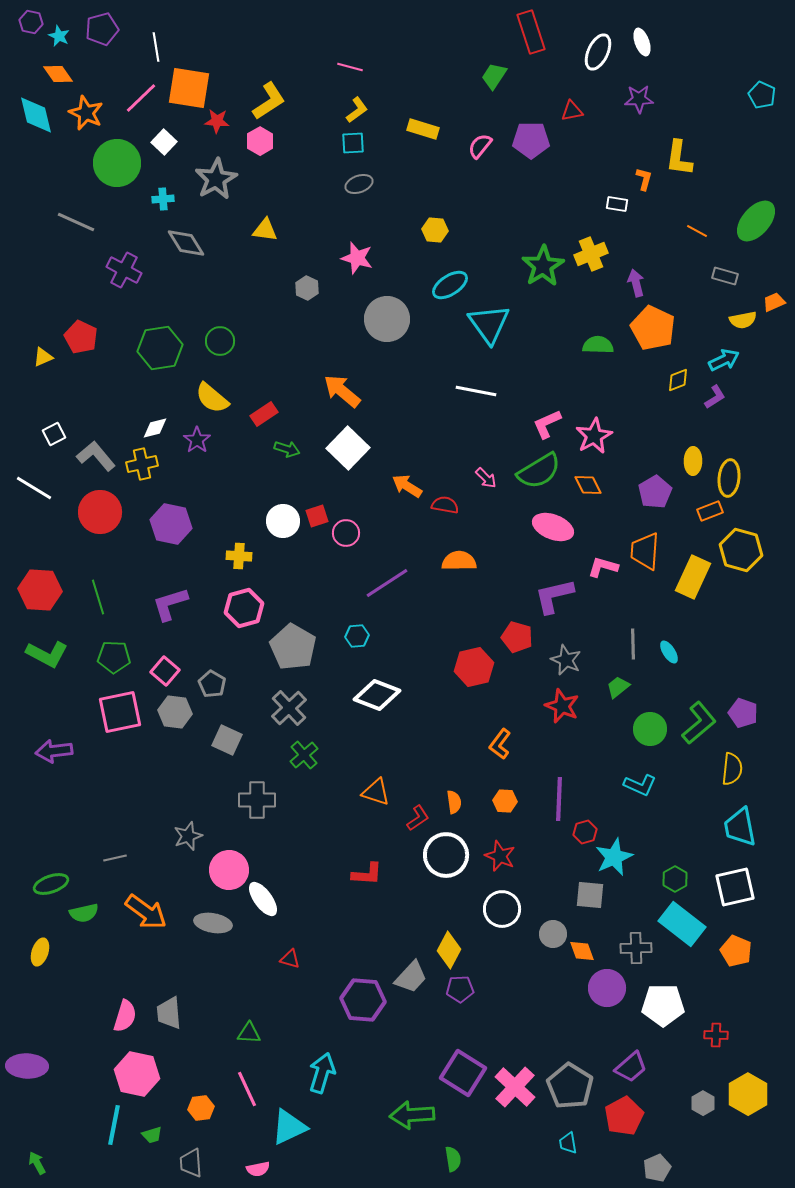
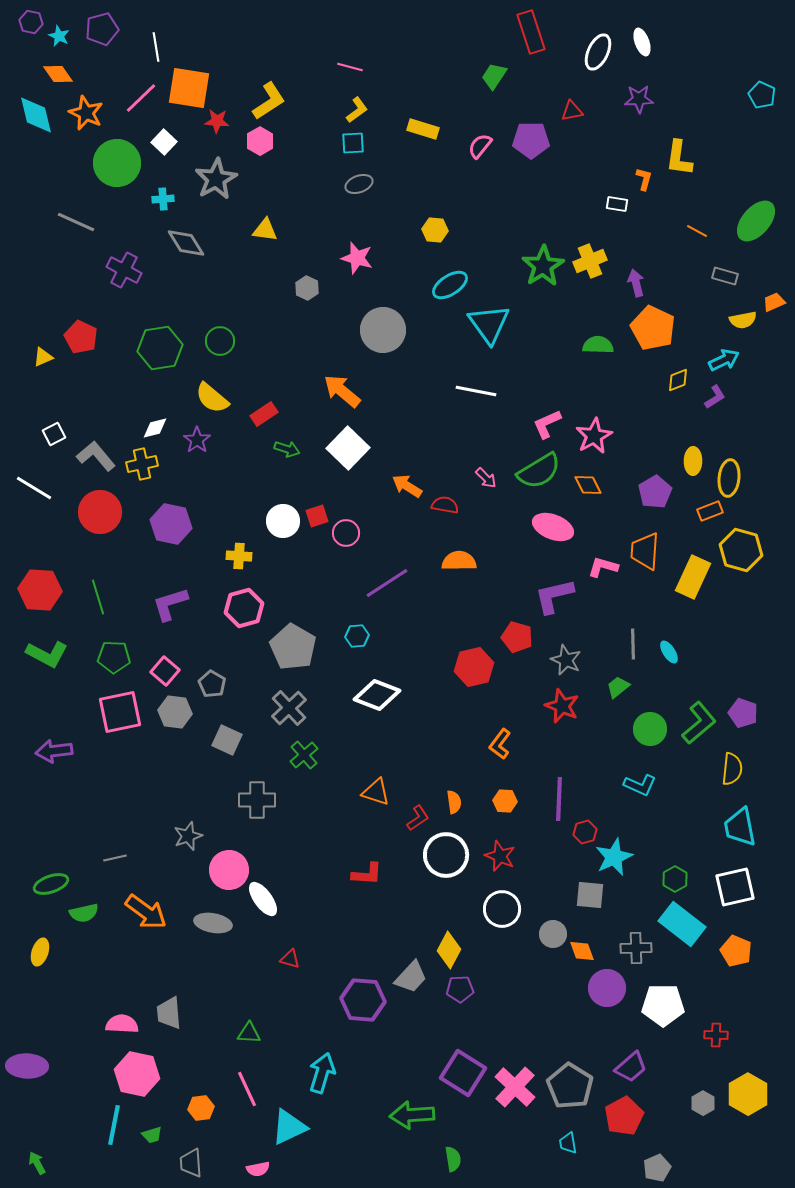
yellow cross at (591, 254): moved 1 px left, 7 px down
gray circle at (387, 319): moved 4 px left, 11 px down
pink semicircle at (125, 1016): moved 3 px left, 8 px down; rotated 104 degrees counterclockwise
